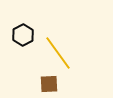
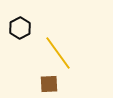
black hexagon: moved 3 px left, 7 px up
